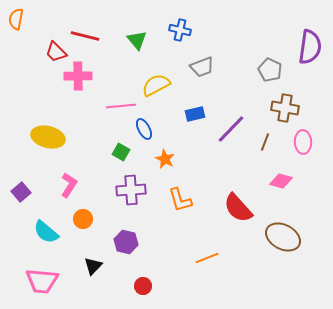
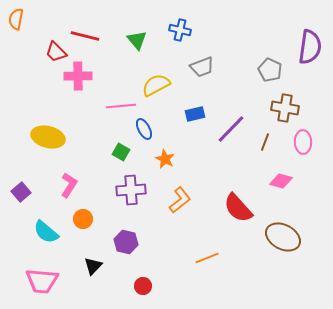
orange L-shape: rotated 112 degrees counterclockwise
